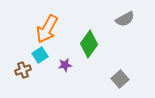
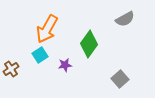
brown cross: moved 12 px left, 1 px up; rotated 14 degrees counterclockwise
